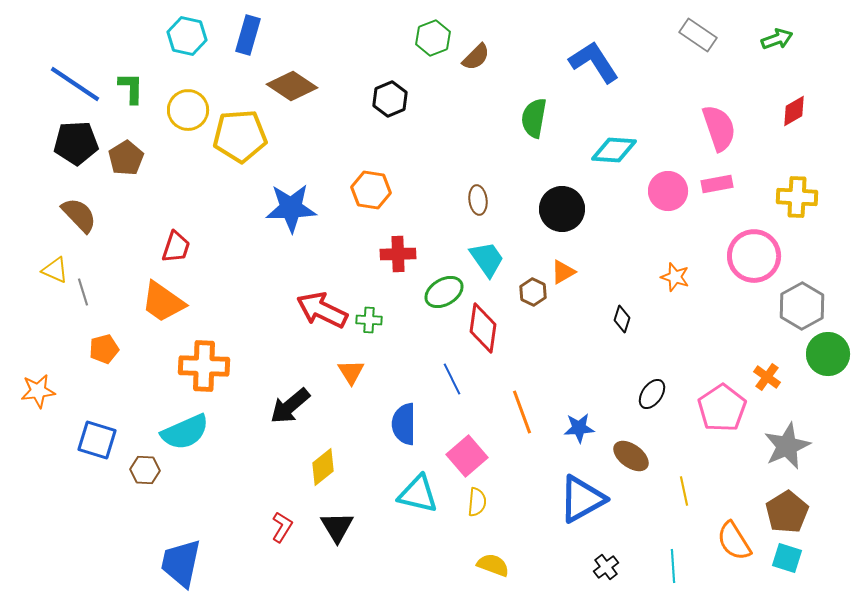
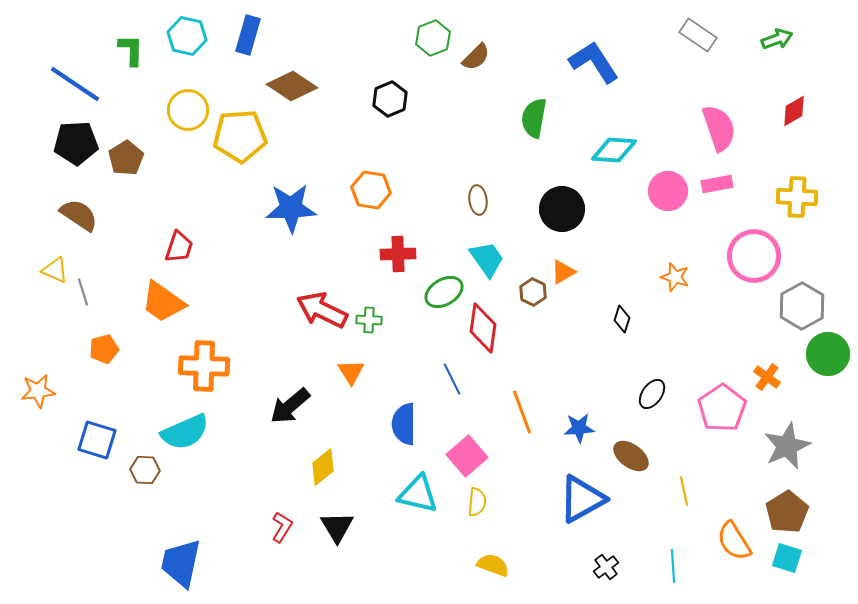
green L-shape at (131, 88): moved 38 px up
brown semicircle at (79, 215): rotated 12 degrees counterclockwise
red trapezoid at (176, 247): moved 3 px right
